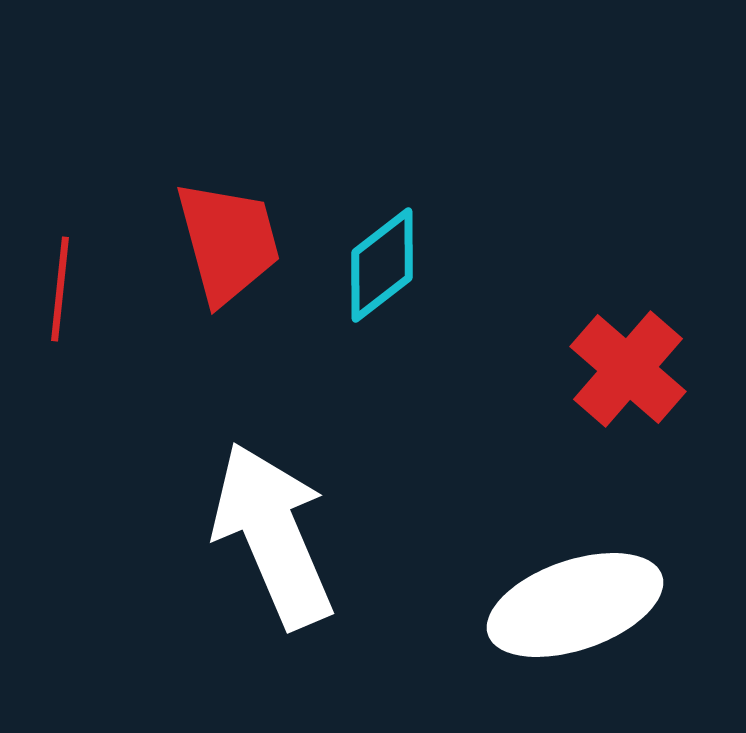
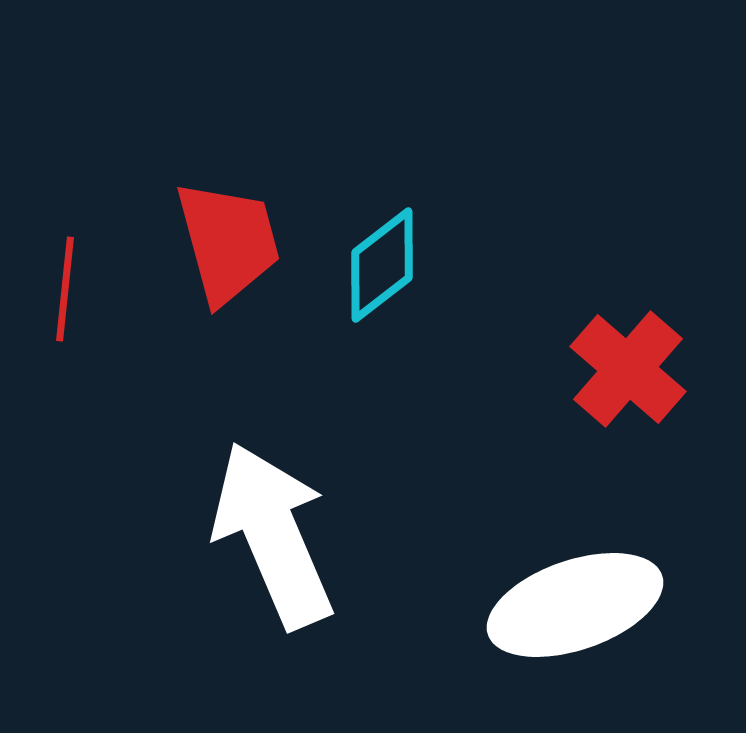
red line: moved 5 px right
